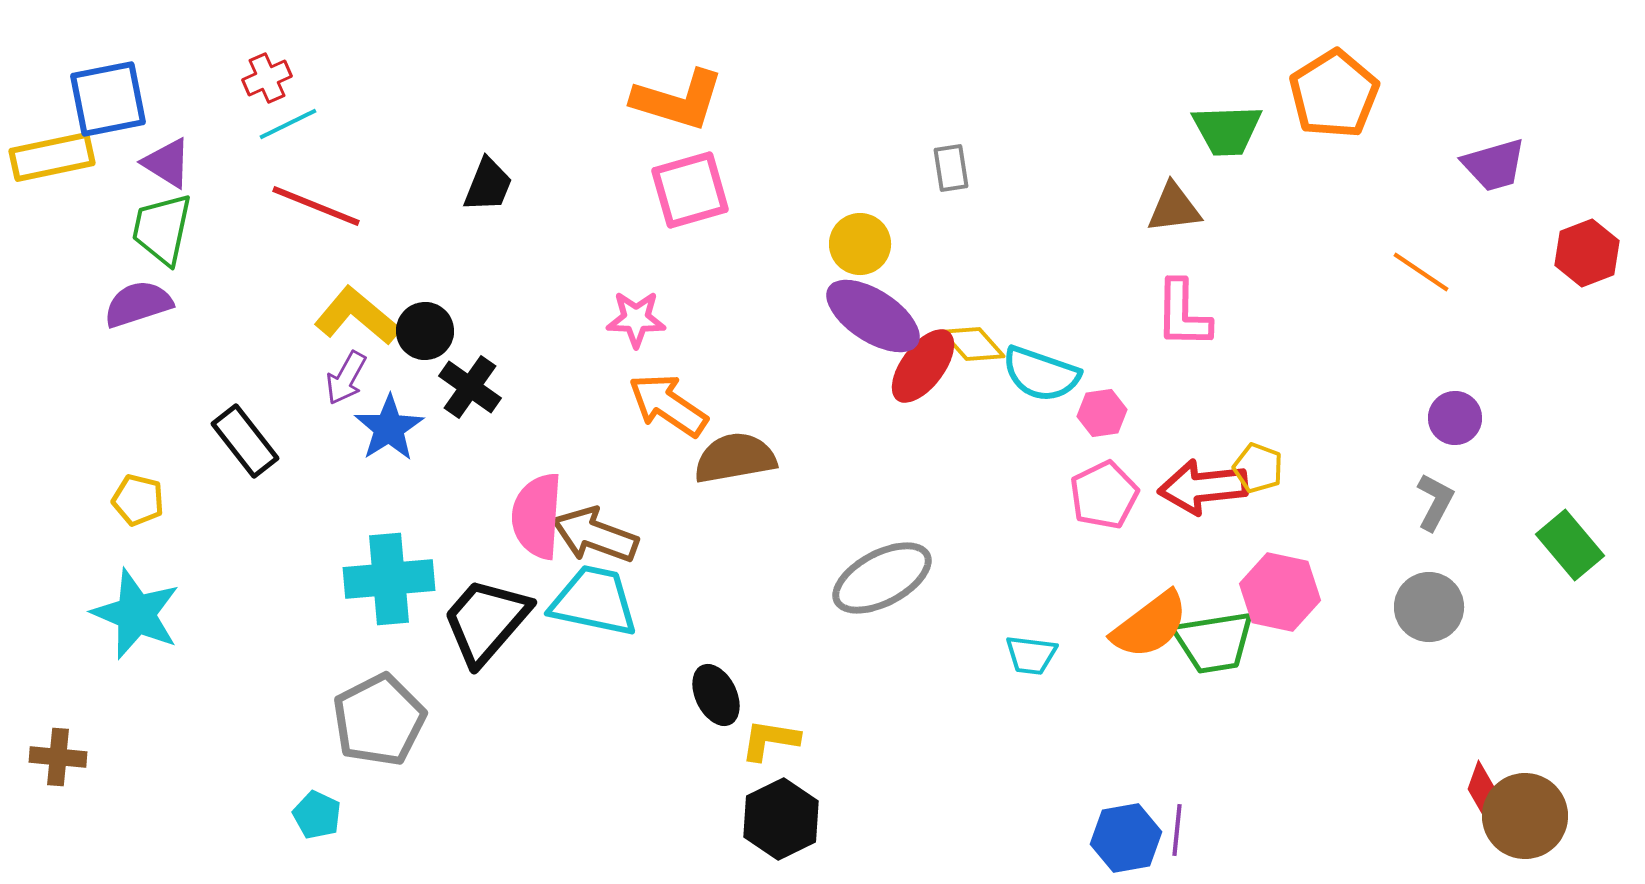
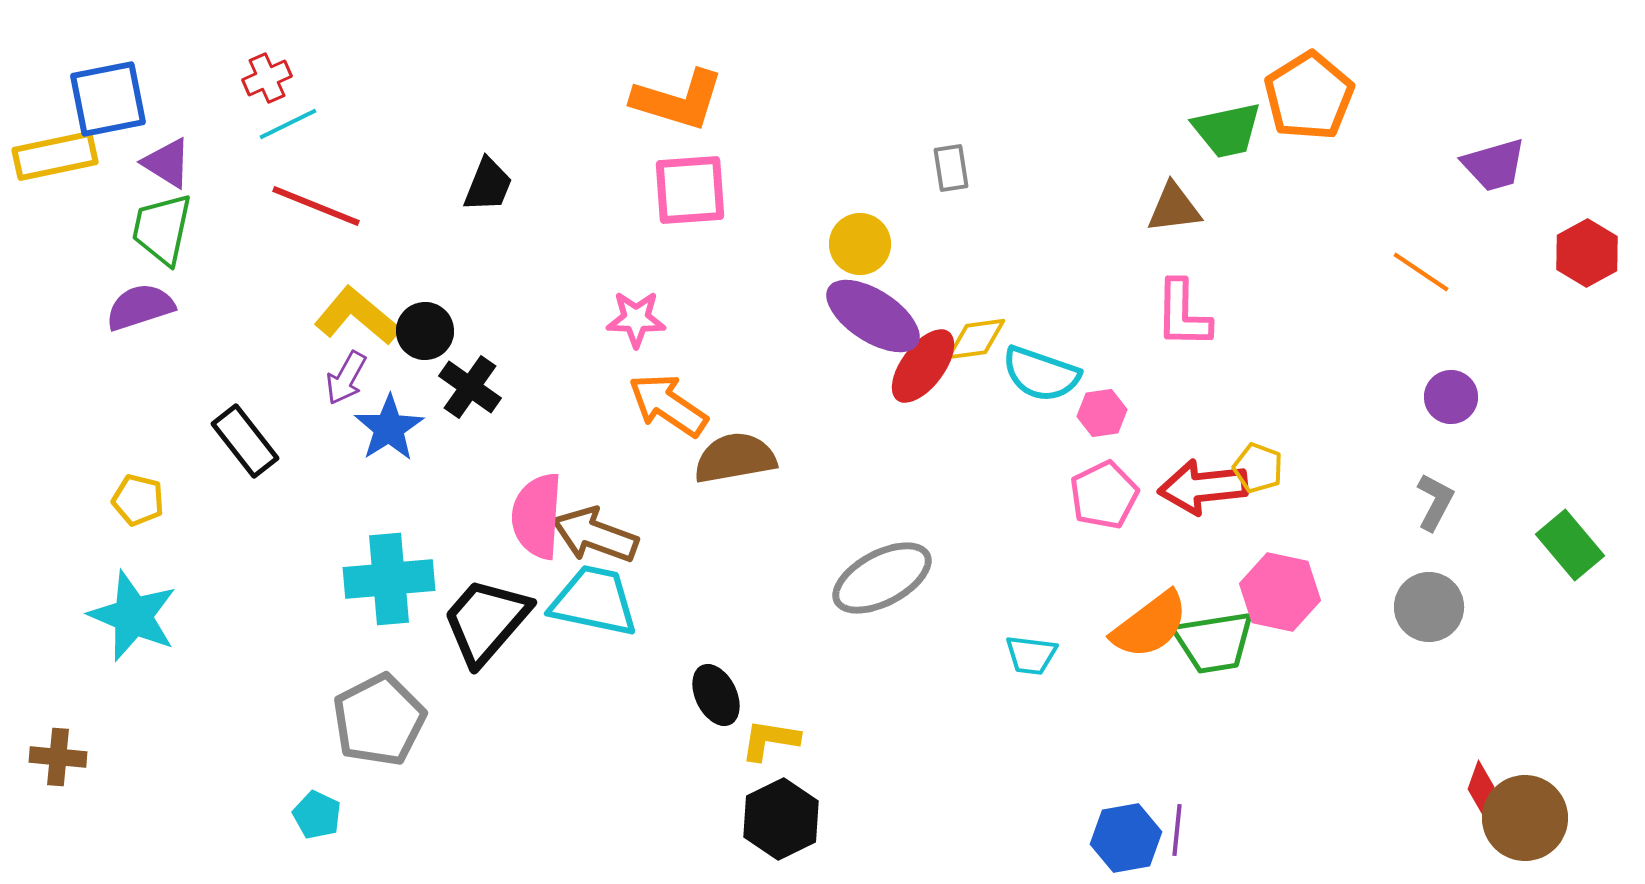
orange pentagon at (1334, 94): moved 25 px left, 2 px down
green trapezoid at (1227, 130): rotated 10 degrees counterclockwise
yellow rectangle at (52, 157): moved 3 px right, 1 px up
pink square at (690, 190): rotated 12 degrees clockwise
red hexagon at (1587, 253): rotated 8 degrees counterclockwise
purple semicircle at (138, 304): moved 2 px right, 3 px down
yellow diamond at (973, 344): moved 3 px right, 5 px up; rotated 56 degrees counterclockwise
purple circle at (1455, 418): moved 4 px left, 21 px up
cyan star at (136, 614): moved 3 px left, 2 px down
brown circle at (1525, 816): moved 2 px down
